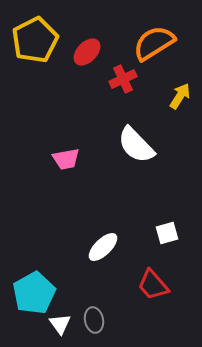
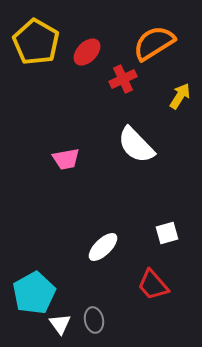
yellow pentagon: moved 1 px right, 2 px down; rotated 15 degrees counterclockwise
